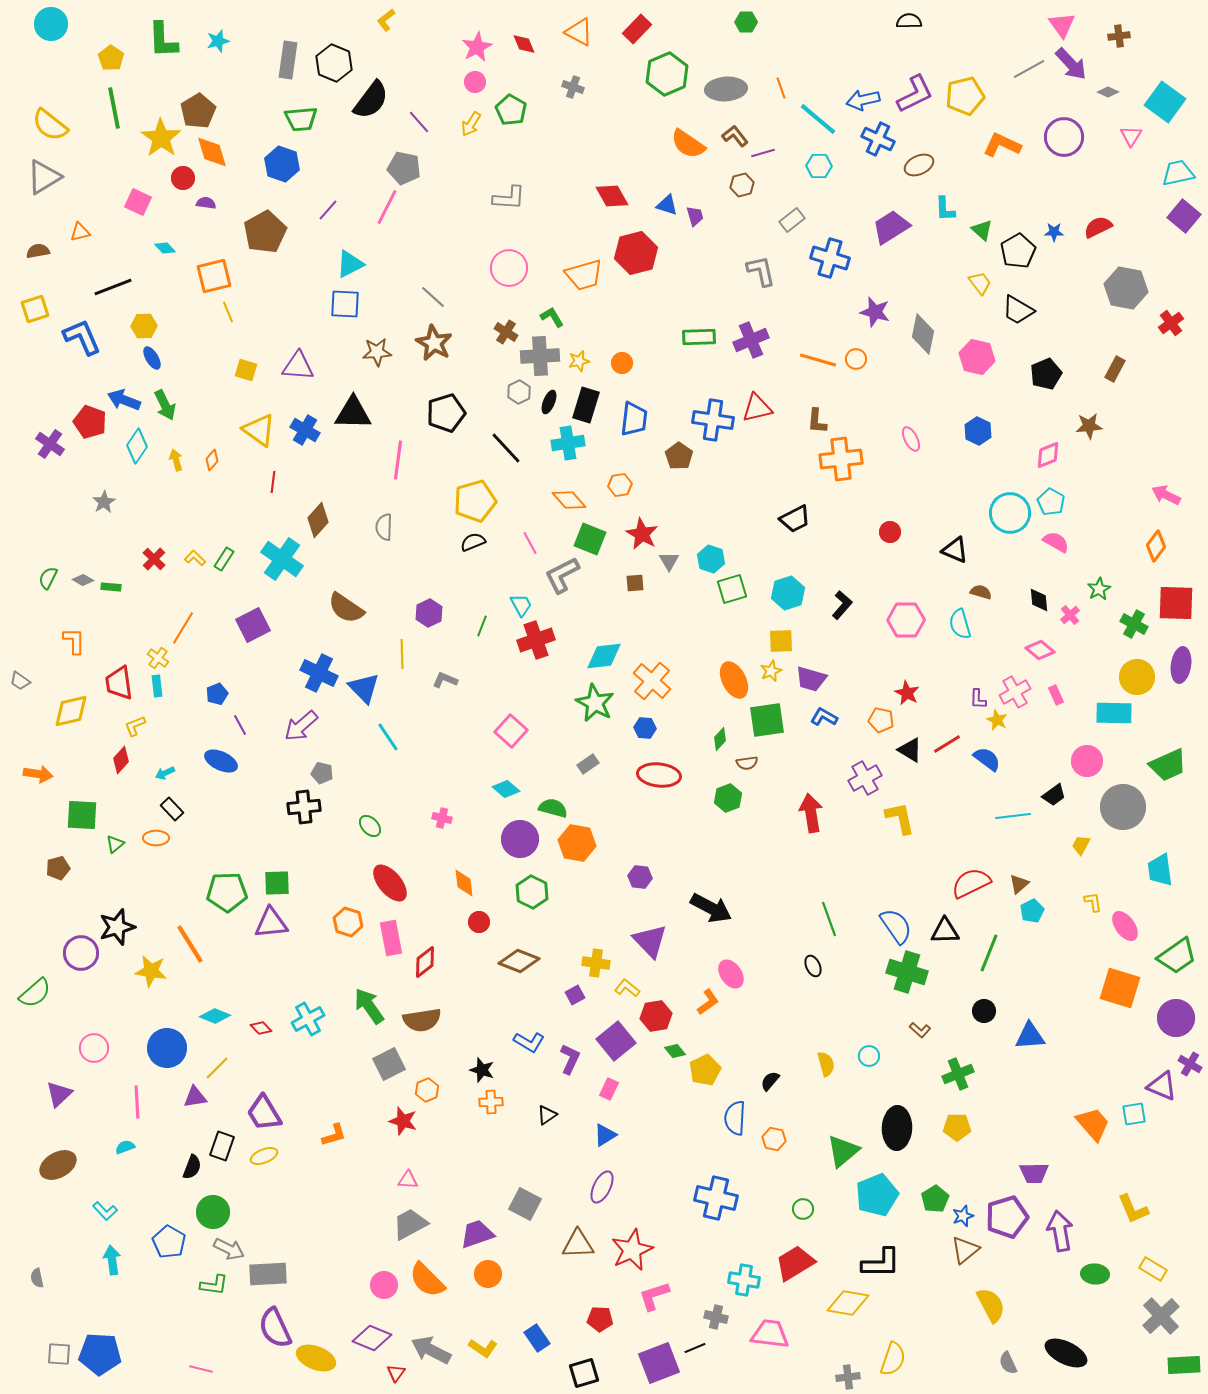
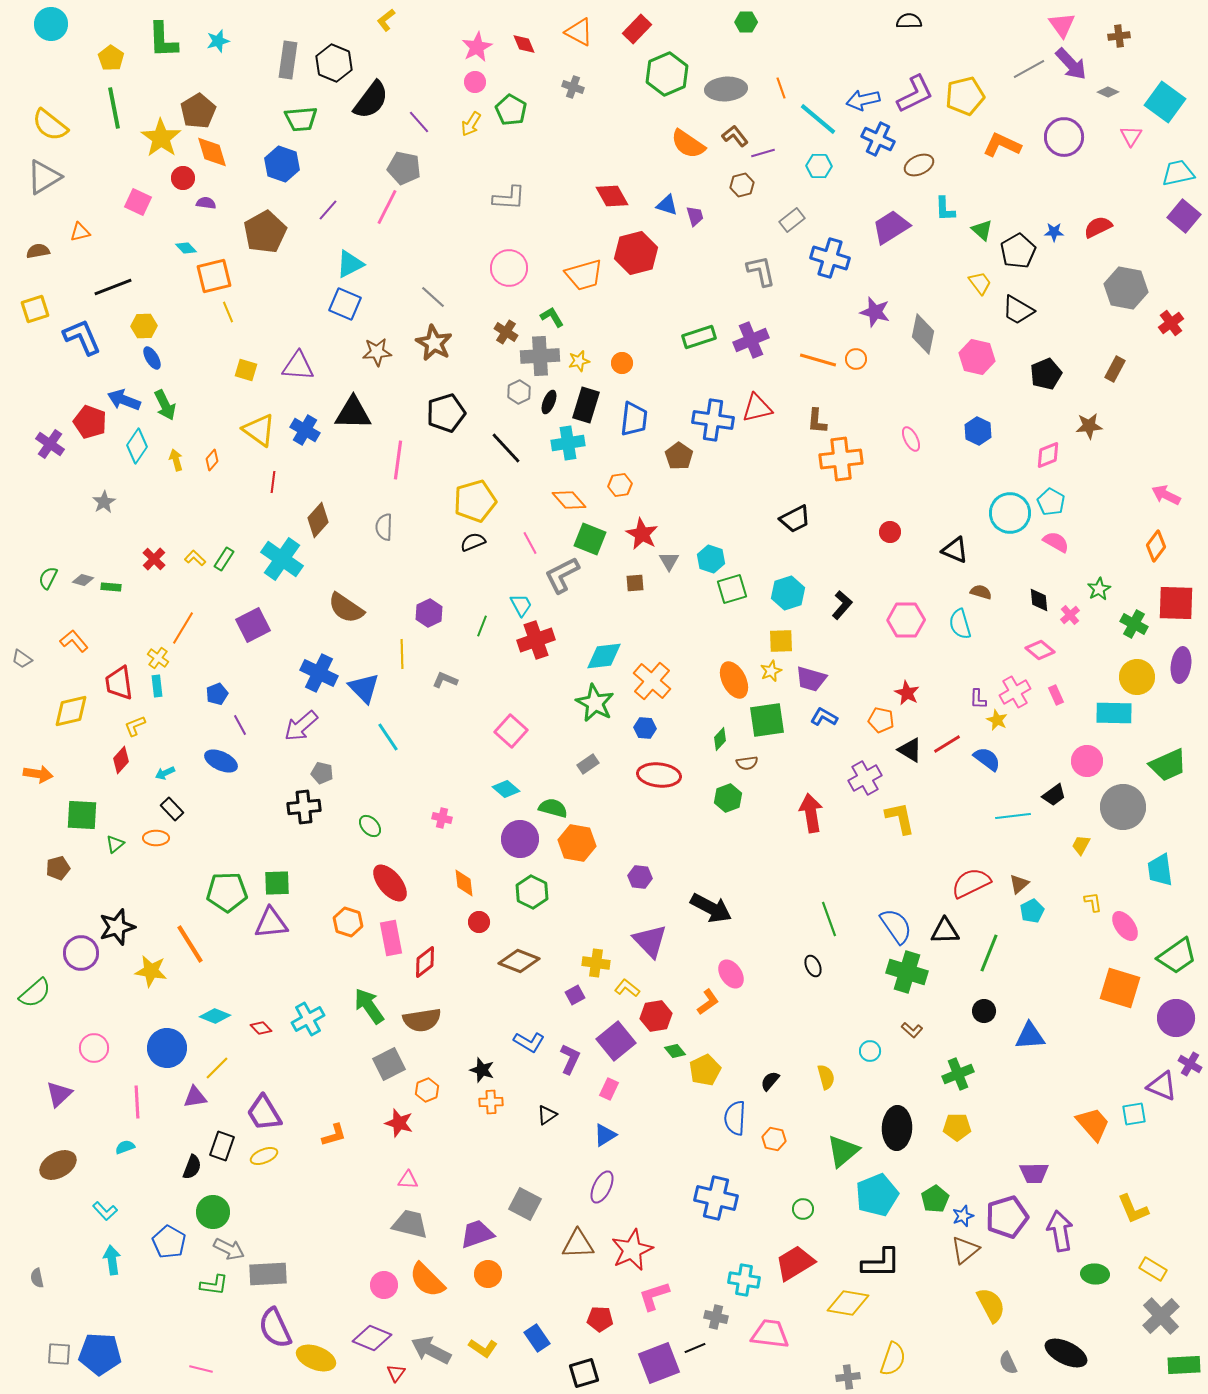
cyan diamond at (165, 248): moved 21 px right
blue square at (345, 304): rotated 20 degrees clockwise
green rectangle at (699, 337): rotated 16 degrees counterclockwise
gray diamond at (83, 580): rotated 15 degrees counterclockwise
orange L-shape at (74, 641): rotated 40 degrees counterclockwise
gray trapezoid at (20, 681): moved 2 px right, 22 px up
brown L-shape at (920, 1030): moved 8 px left
cyan circle at (869, 1056): moved 1 px right, 5 px up
yellow semicircle at (826, 1064): moved 13 px down
red star at (403, 1121): moved 4 px left, 2 px down
gray trapezoid at (410, 1224): rotated 42 degrees clockwise
